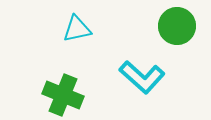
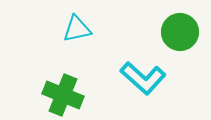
green circle: moved 3 px right, 6 px down
cyan L-shape: moved 1 px right, 1 px down
